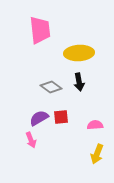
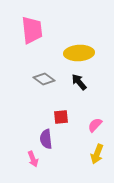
pink trapezoid: moved 8 px left
black arrow: rotated 150 degrees clockwise
gray diamond: moved 7 px left, 8 px up
purple semicircle: moved 7 px right, 21 px down; rotated 66 degrees counterclockwise
pink semicircle: rotated 42 degrees counterclockwise
pink arrow: moved 2 px right, 19 px down
